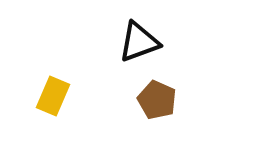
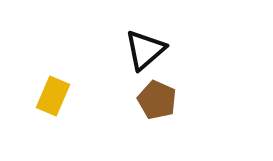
black triangle: moved 6 px right, 8 px down; rotated 21 degrees counterclockwise
